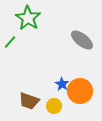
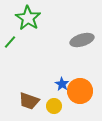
gray ellipse: rotated 55 degrees counterclockwise
